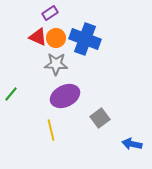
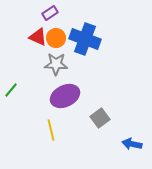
green line: moved 4 px up
